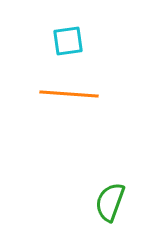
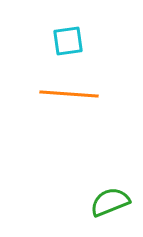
green semicircle: rotated 48 degrees clockwise
